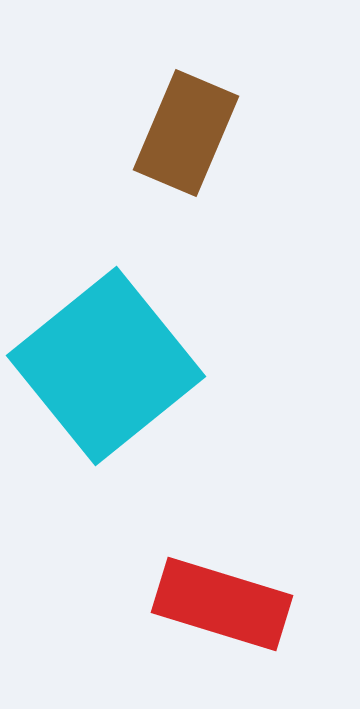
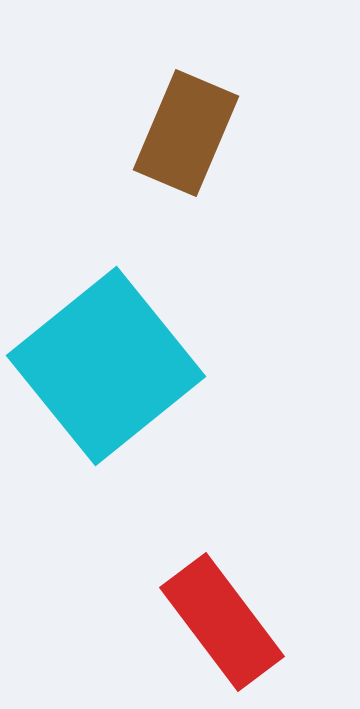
red rectangle: moved 18 px down; rotated 36 degrees clockwise
